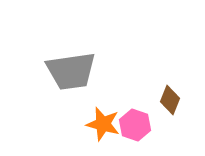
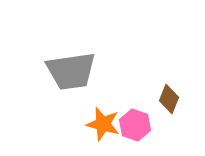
brown diamond: moved 1 px left, 1 px up
